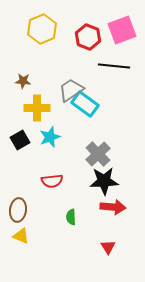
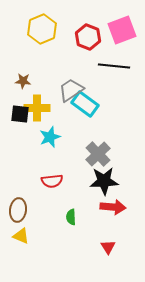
black square: moved 26 px up; rotated 36 degrees clockwise
